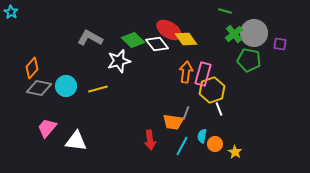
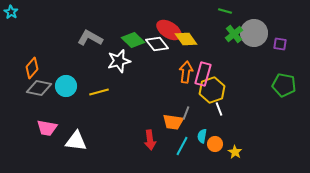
green pentagon: moved 35 px right, 25 px down
yellow line: moved 1 px right, 3 px down
pink trapezoid: rotated 120 degrees counterclockwise
